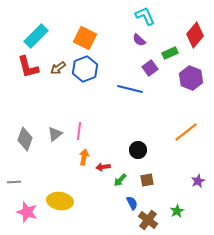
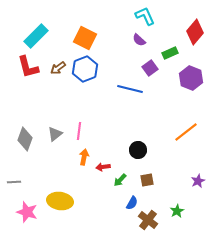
red diamond: moved 3 px up
blue semicircle: rotated 56 degrees clockwise
